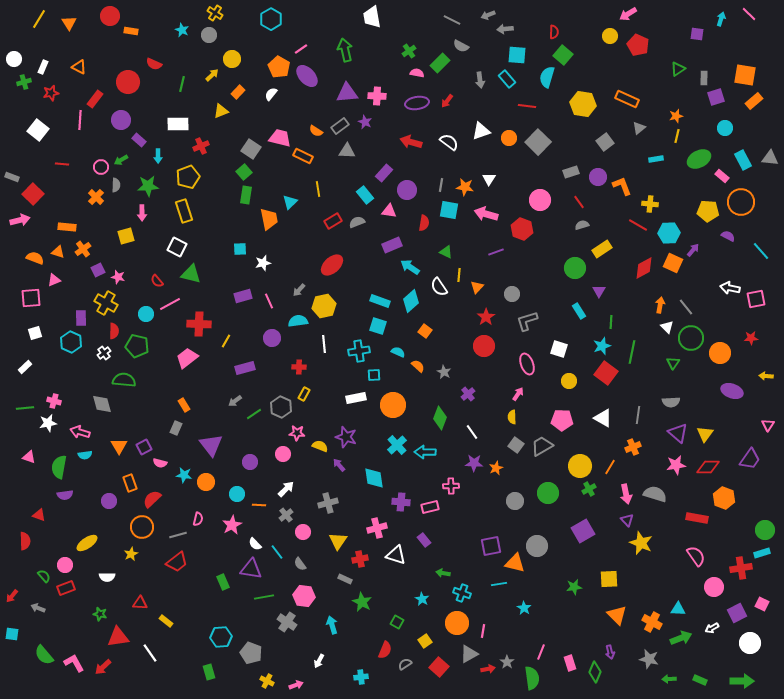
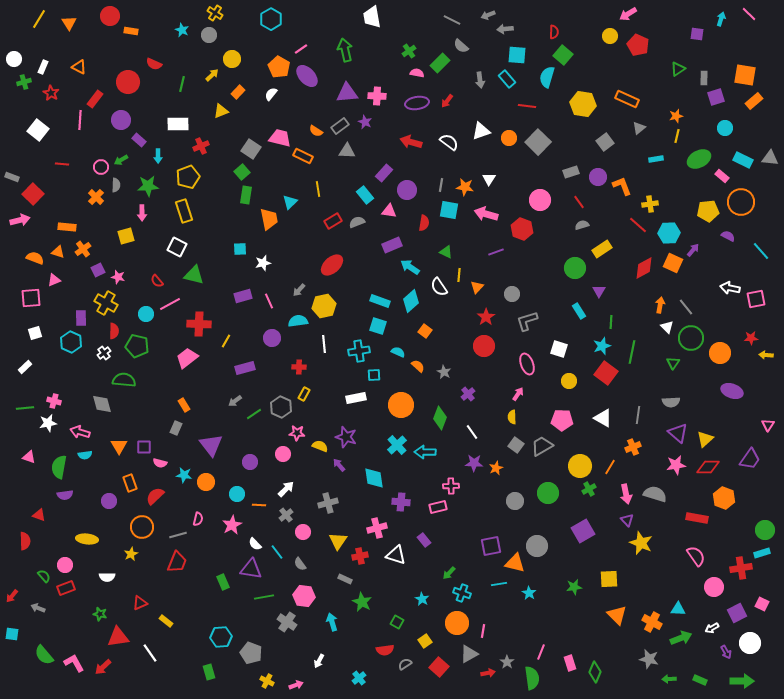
gray semicircle at (461, 46): rotated 14 degrees clockwise
red star at (51, 93): rotated 28 degrees counterclockwise
cyan rectangle at (743, 160): rotated 36 degrees counterclockwise
green square at (244, 172): moved 2 px left
yellow cross at (650, 204): rotated 14 degrees counterclockwise
yellow pentagon at (708, 211): rotated 10 degrees counterclockwise
red line at (638, 225): rotated 12 degrees clockwise
green triangle at (191, 274): moved 3 px right, 1 px down
yellow arrow at (766, 376): moved 21 px up
orange circle at (393, 405): moved 8 px right
yellow triangle at (705, 434): moved 5 px down; rotated 12 degrees clockwise
purple square at (144, 447): rotated 28 degrees clockwise
red semicircle at (152, 499): moved 3 px right, 3 px up
pink rectangle at (430, 507): moved 8 px right
yellow ellipse at (87, 543): moved 4 px up; rotated 40 degrees clockwise
red cross at (360, 559): moved 3 px up
red trapezoid at (177, 562): rotated 30 degrees counterclockwise
green arrow at (443, 573): moved 6 px right; rotated 56 degrees counterclockwise
red triangle at (140, 603): rotated 28 degrees counterclockwise
cyan star at (524, 608): moved 5 px right, 15 px up
cyan arrow at (332, 625): moved 3 px up
red semicircle at (385, 650): rotated 60 degrees clockwise
purple arrow at (610, 652): moved 116 px right; rotated 16 degrees counterclockwise
red arrow at (488, 669): moved 4 px down
cyan cross at (361, 677): moved 2 px left, 1 px down; rotated 32 degrees counterclockwise
